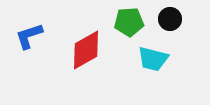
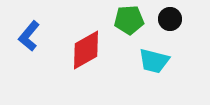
green pentagon: moved 2 px up
blue L-shape: rotated 32 degrees counterclockwise
cyan trapezoid: moved 1 px right, 2 px down
